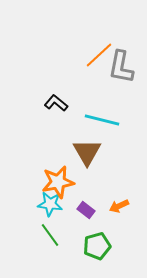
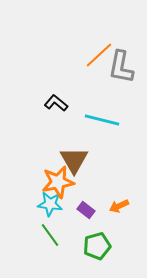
brown triangle: moved 13 px left, 8 px down
